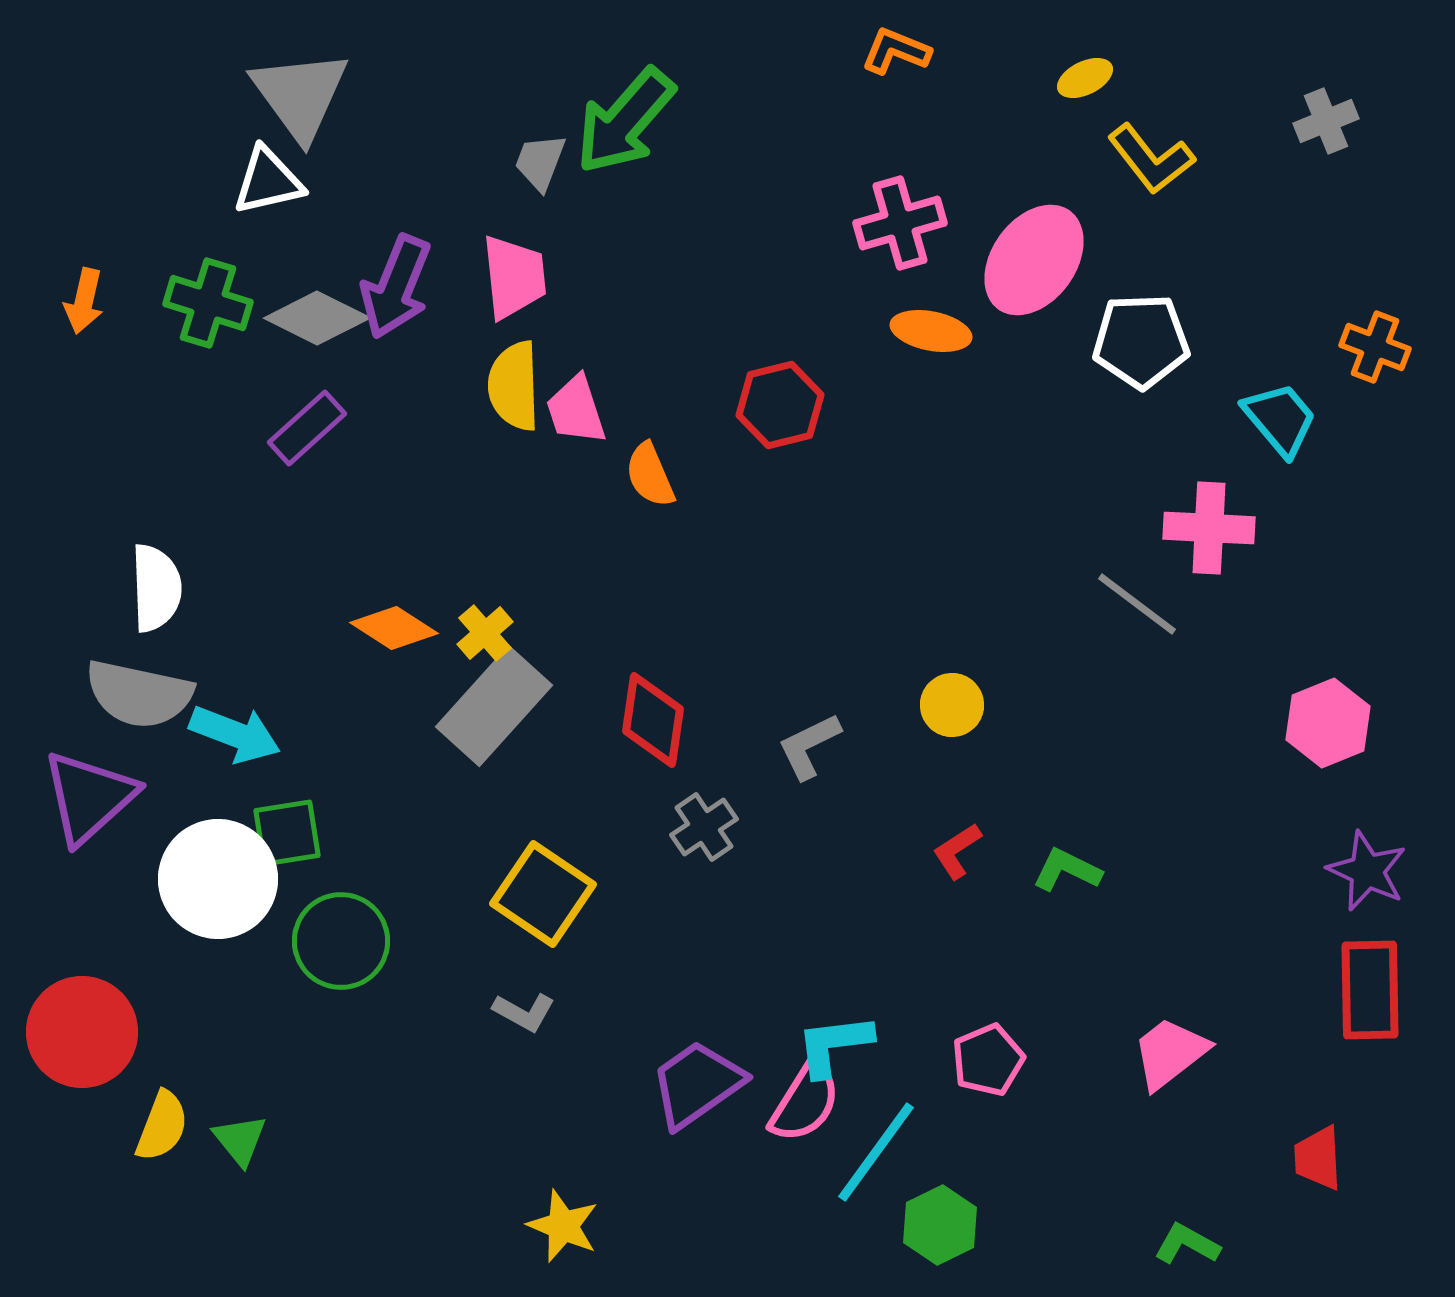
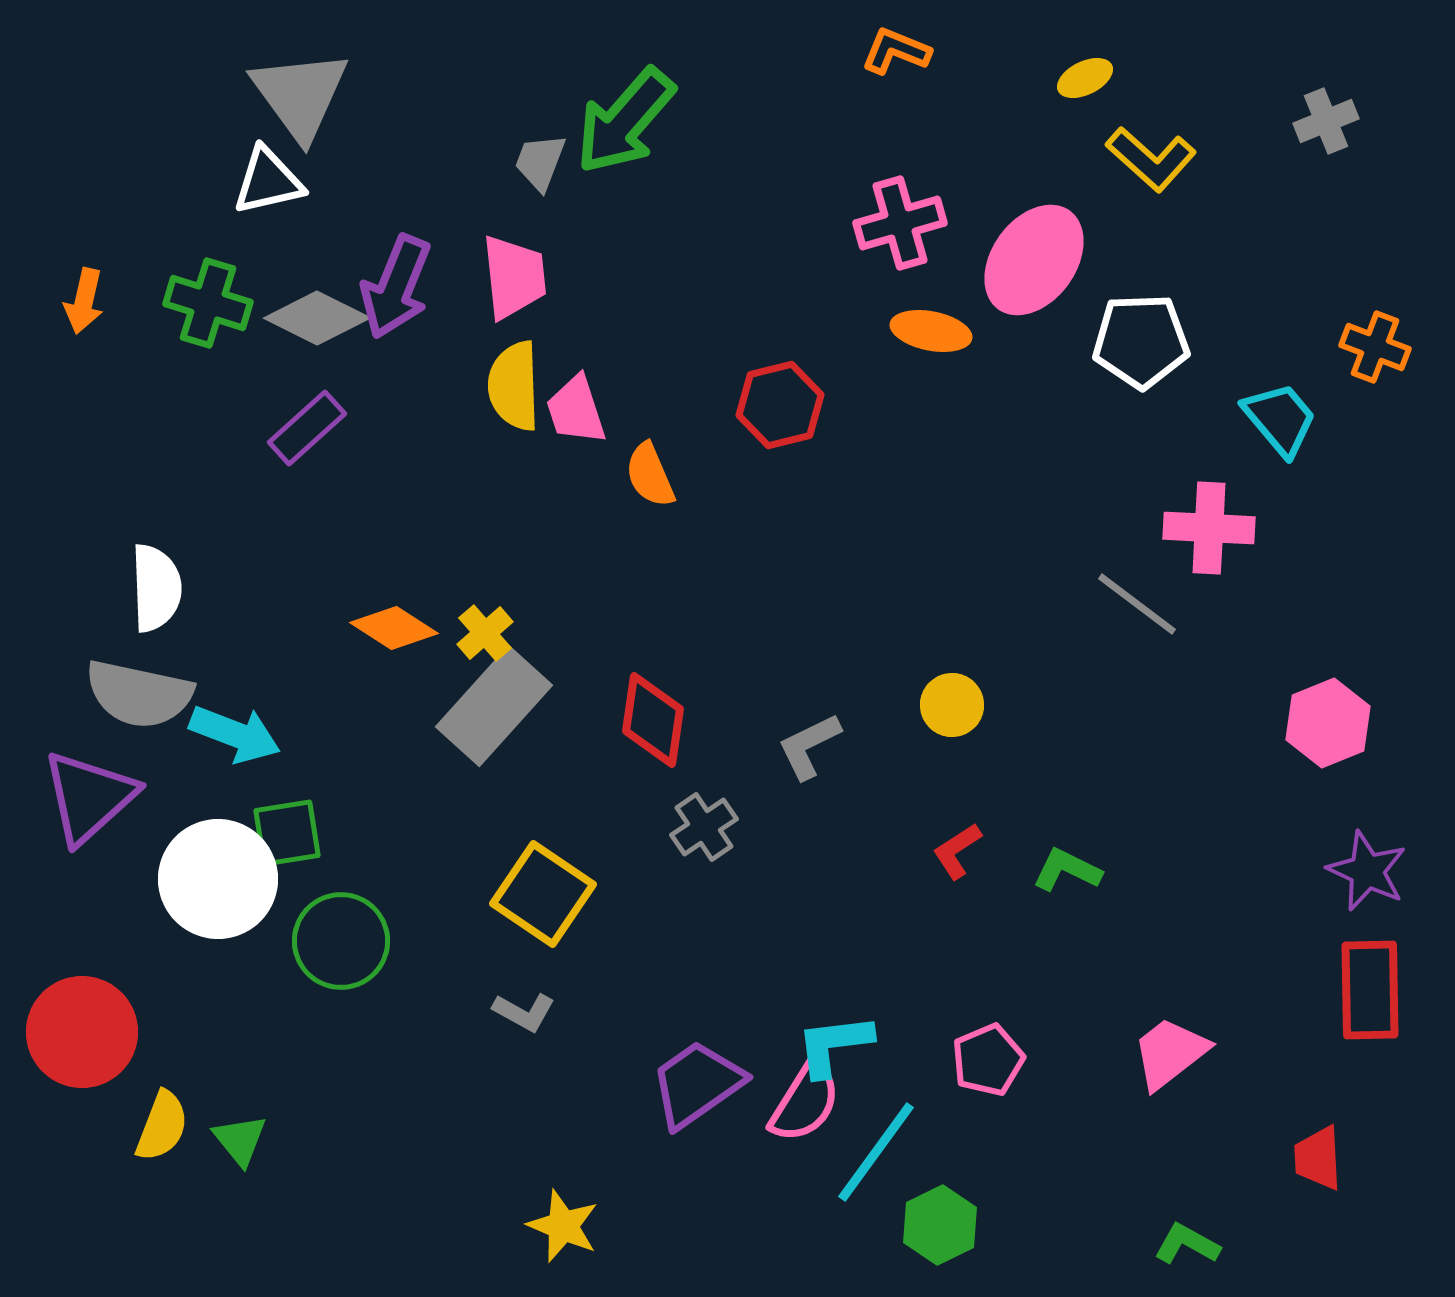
yellow L-shape at (1151, 159): rotated 10 degrees counterclockwise
